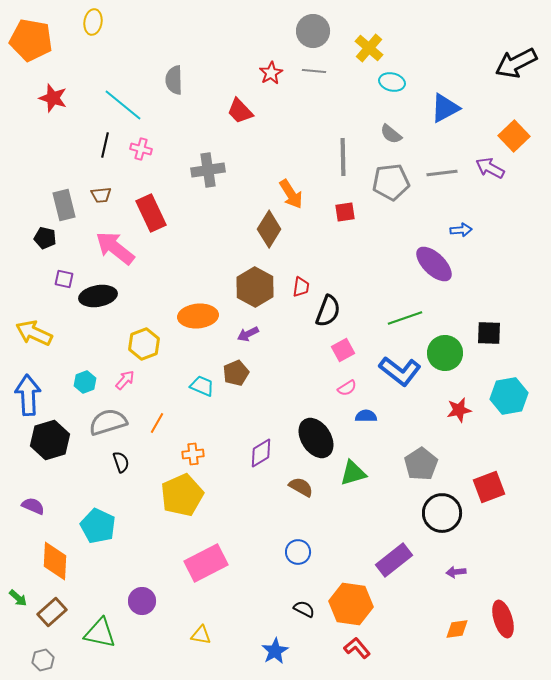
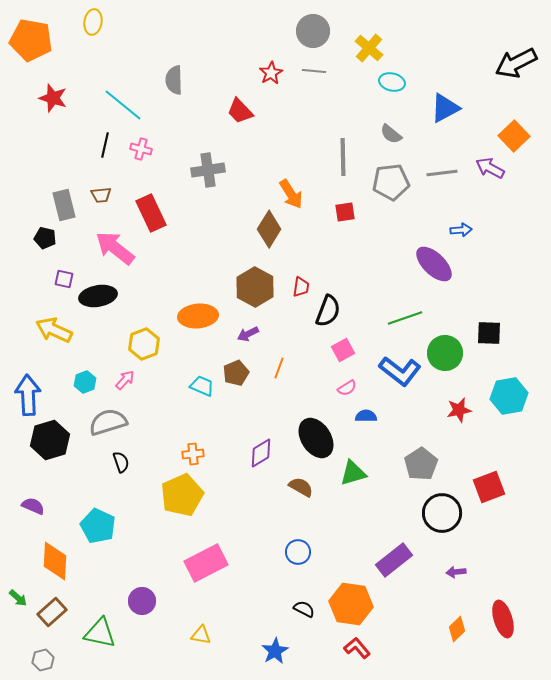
yellow arrow at (34, 333): moved 20 px right, 3 px up
orange line at (157, 423): moved 122 px right, 55 px up; rotated 10 degrees counterclockwise
orange diamond at (457, 629): rotated 35 degrees counterclockwise
